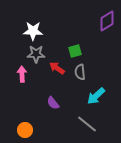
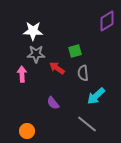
gray semicircle: moved 3 px right, 1 px down
orange circle: moved 2 px right, 1 px down
